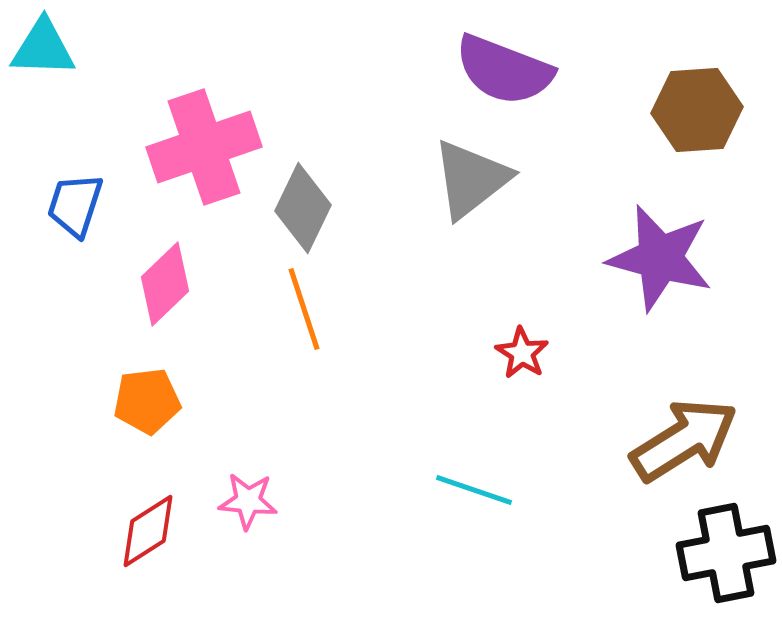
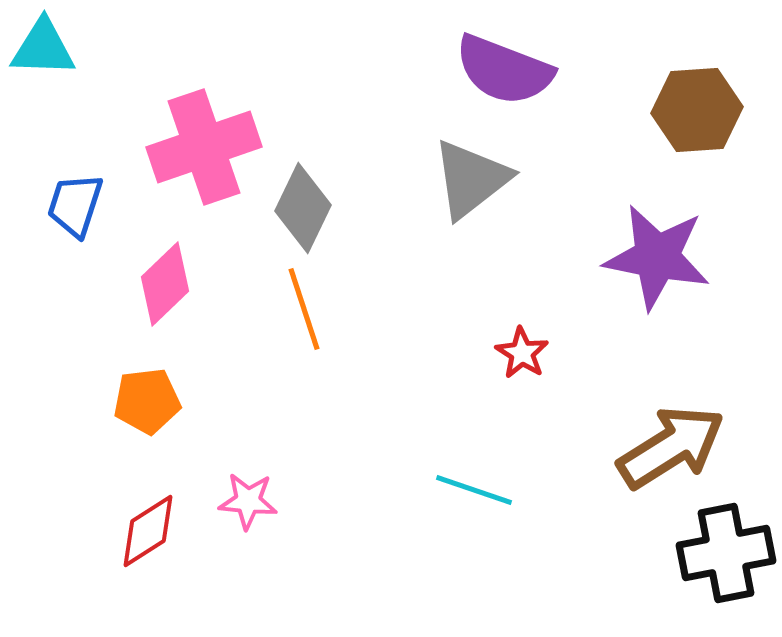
purple star: moved 3 px left, 1 px up; rotated 4 degrees counterclockwise
brown arrow: moved 13 px left, 7 px down
